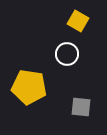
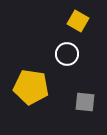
yellow pentagon: moved 2 px right
gray square: moved 4 px right, 5 px up
